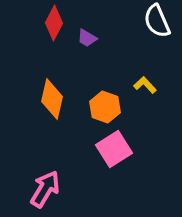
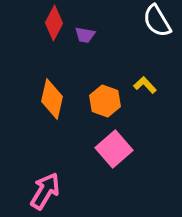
white semicircle: rotated 8 degrees counterclockwise
purple trapezoid: moved 2 px left, 3 px up; rotated 20 degrees counterclockwise
orange hexagon: moved 6 px up
pink square: rotated 9 degrees counterclockwise
pink arrow: moved 2 px down
